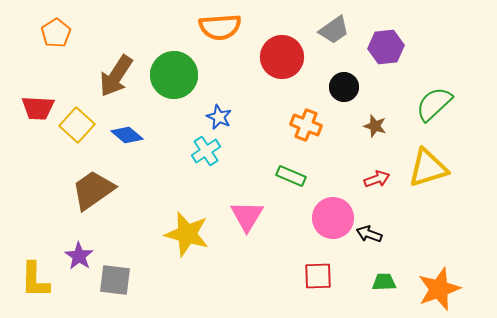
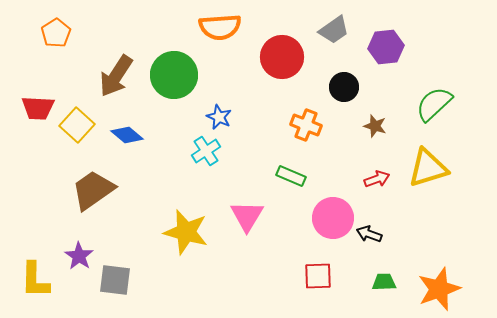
yellow star: moved 1 px left, 2 px up
